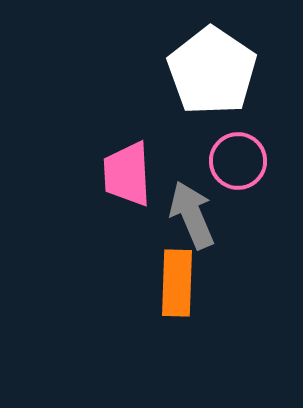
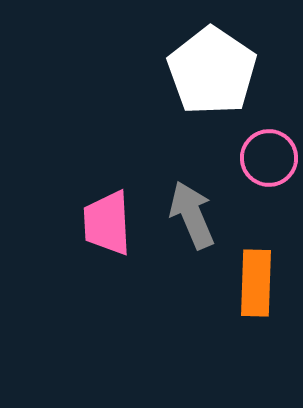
pink circle: moved 31 px right, 3 px up
pink trapezoid: moved 20 px left, 49 px down
orange rectangle: moved 79 px right
